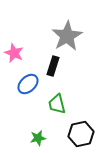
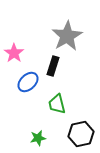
pink star: rotated 12 degrees clockwise
blue ellipse: moved 2 px up
